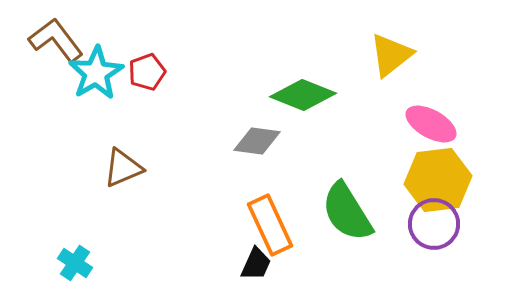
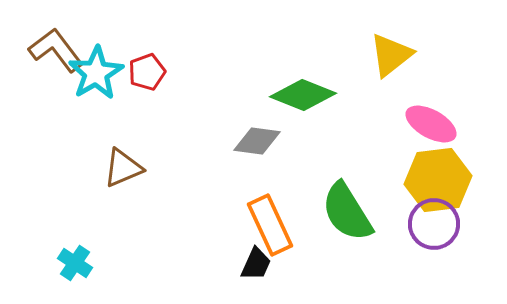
brown L-shape: moved 10 px down
